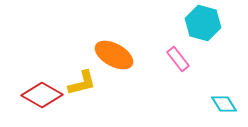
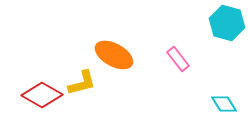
cyan hexagon: moved 24 px right
